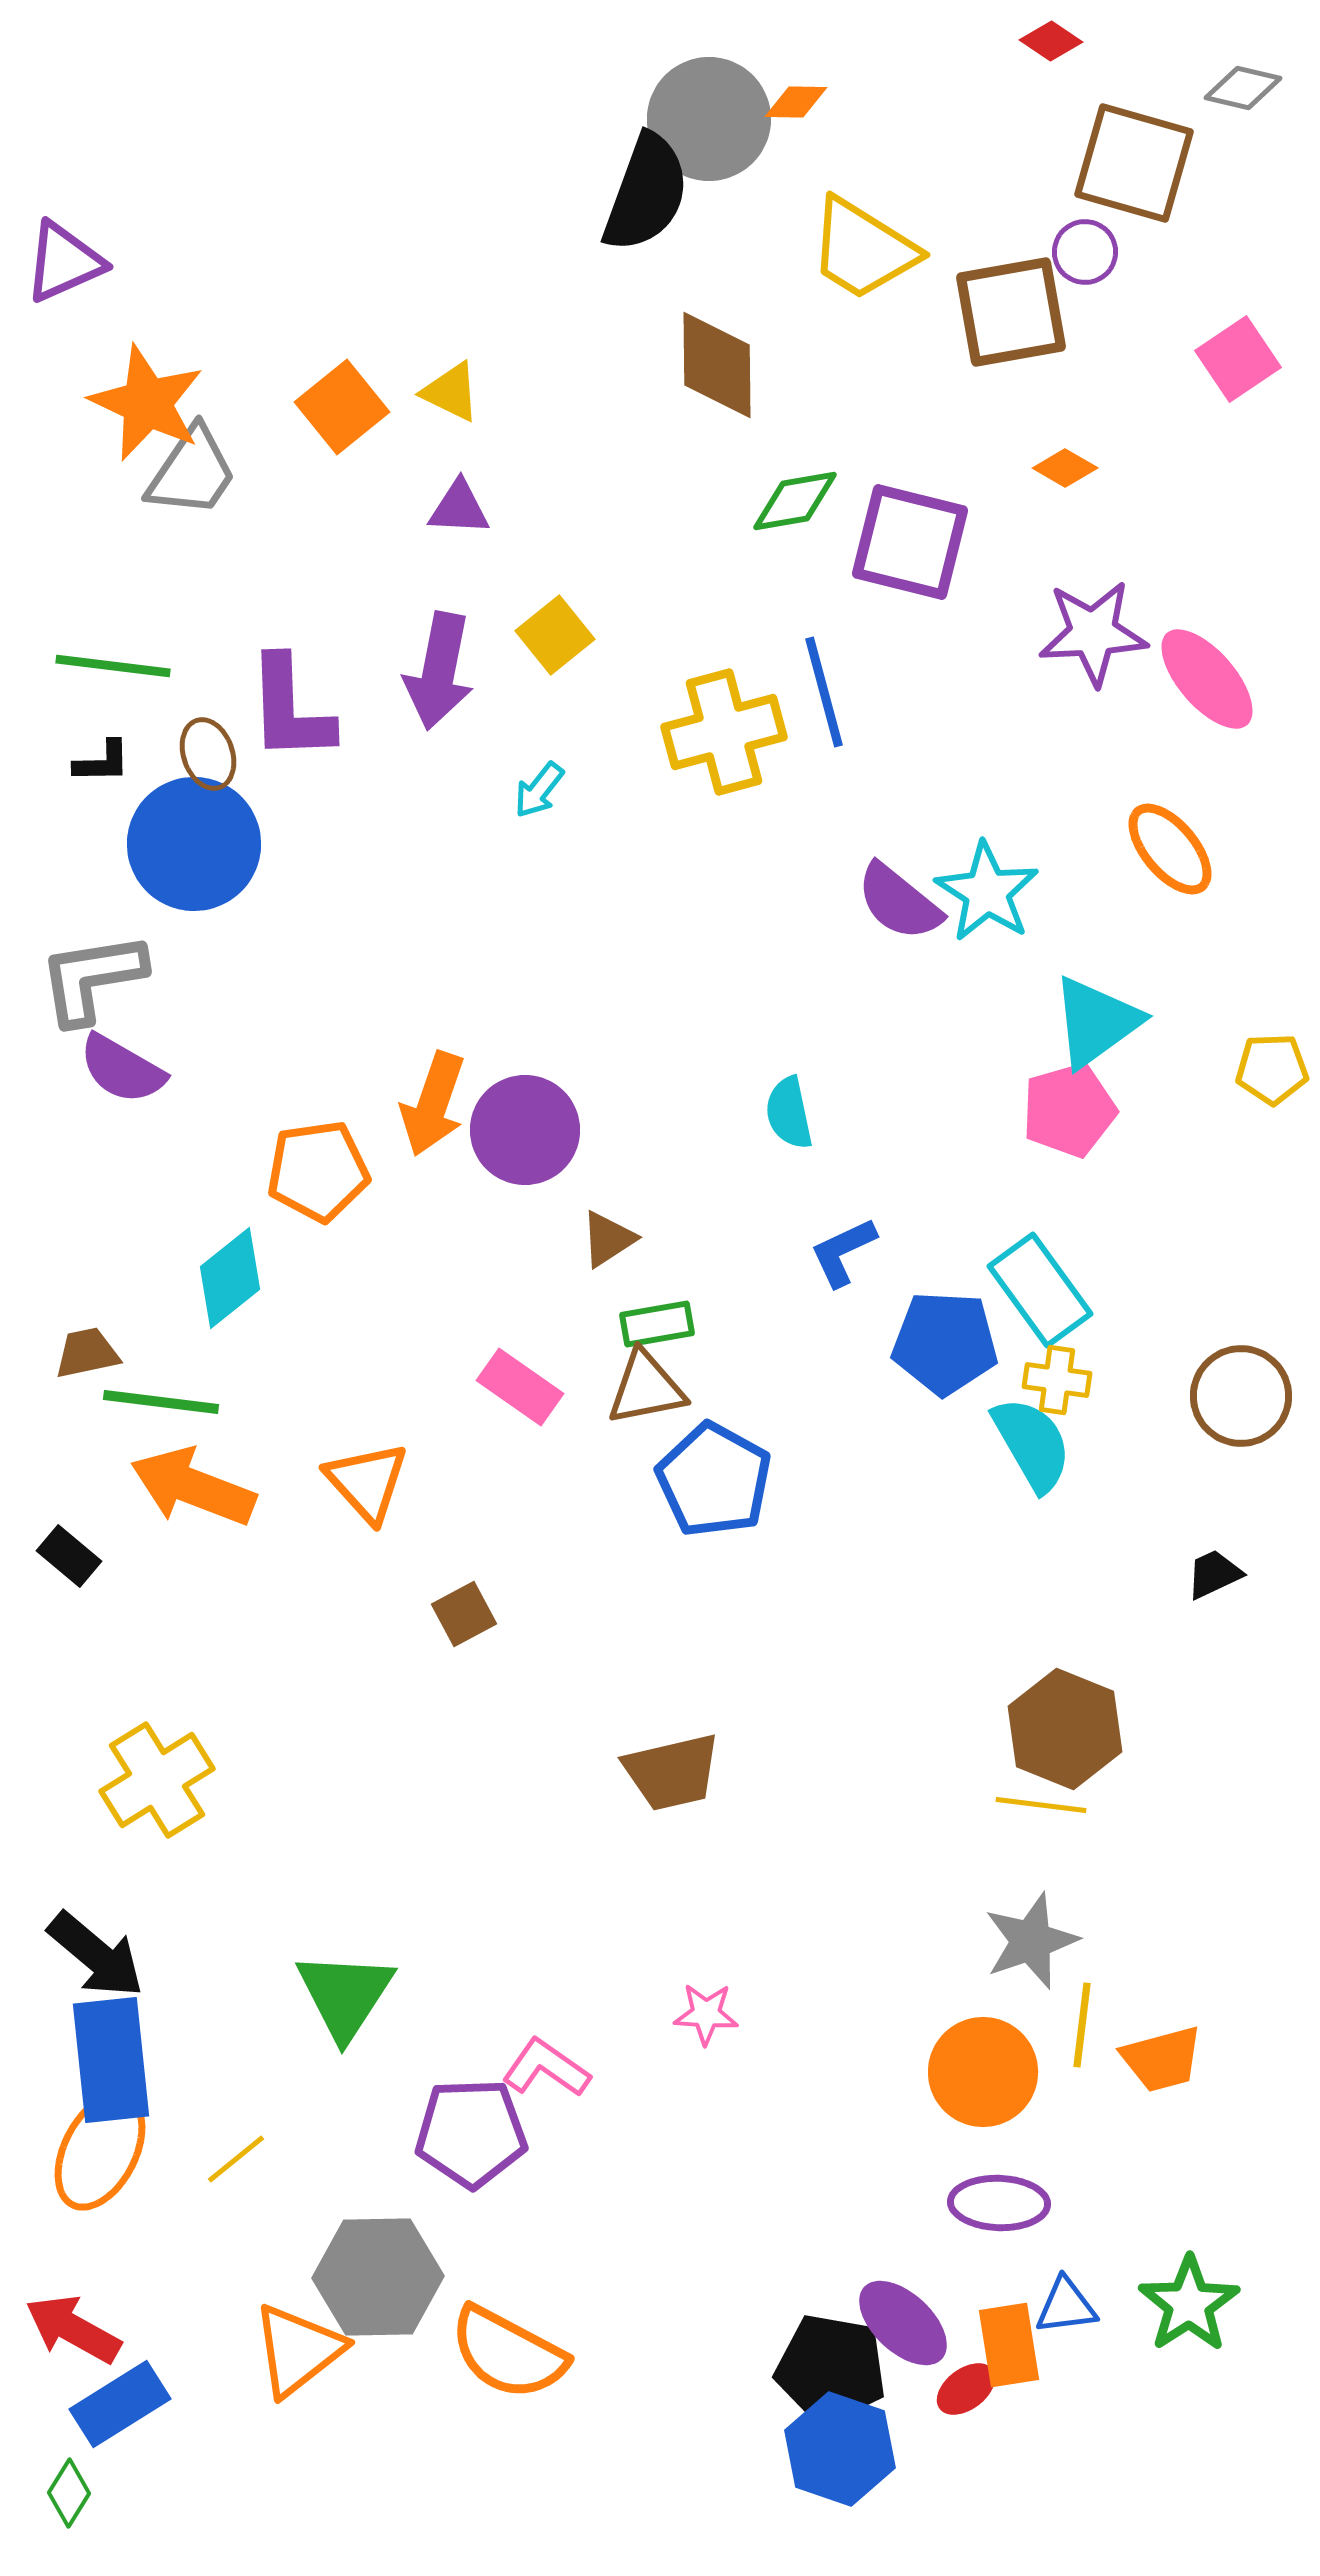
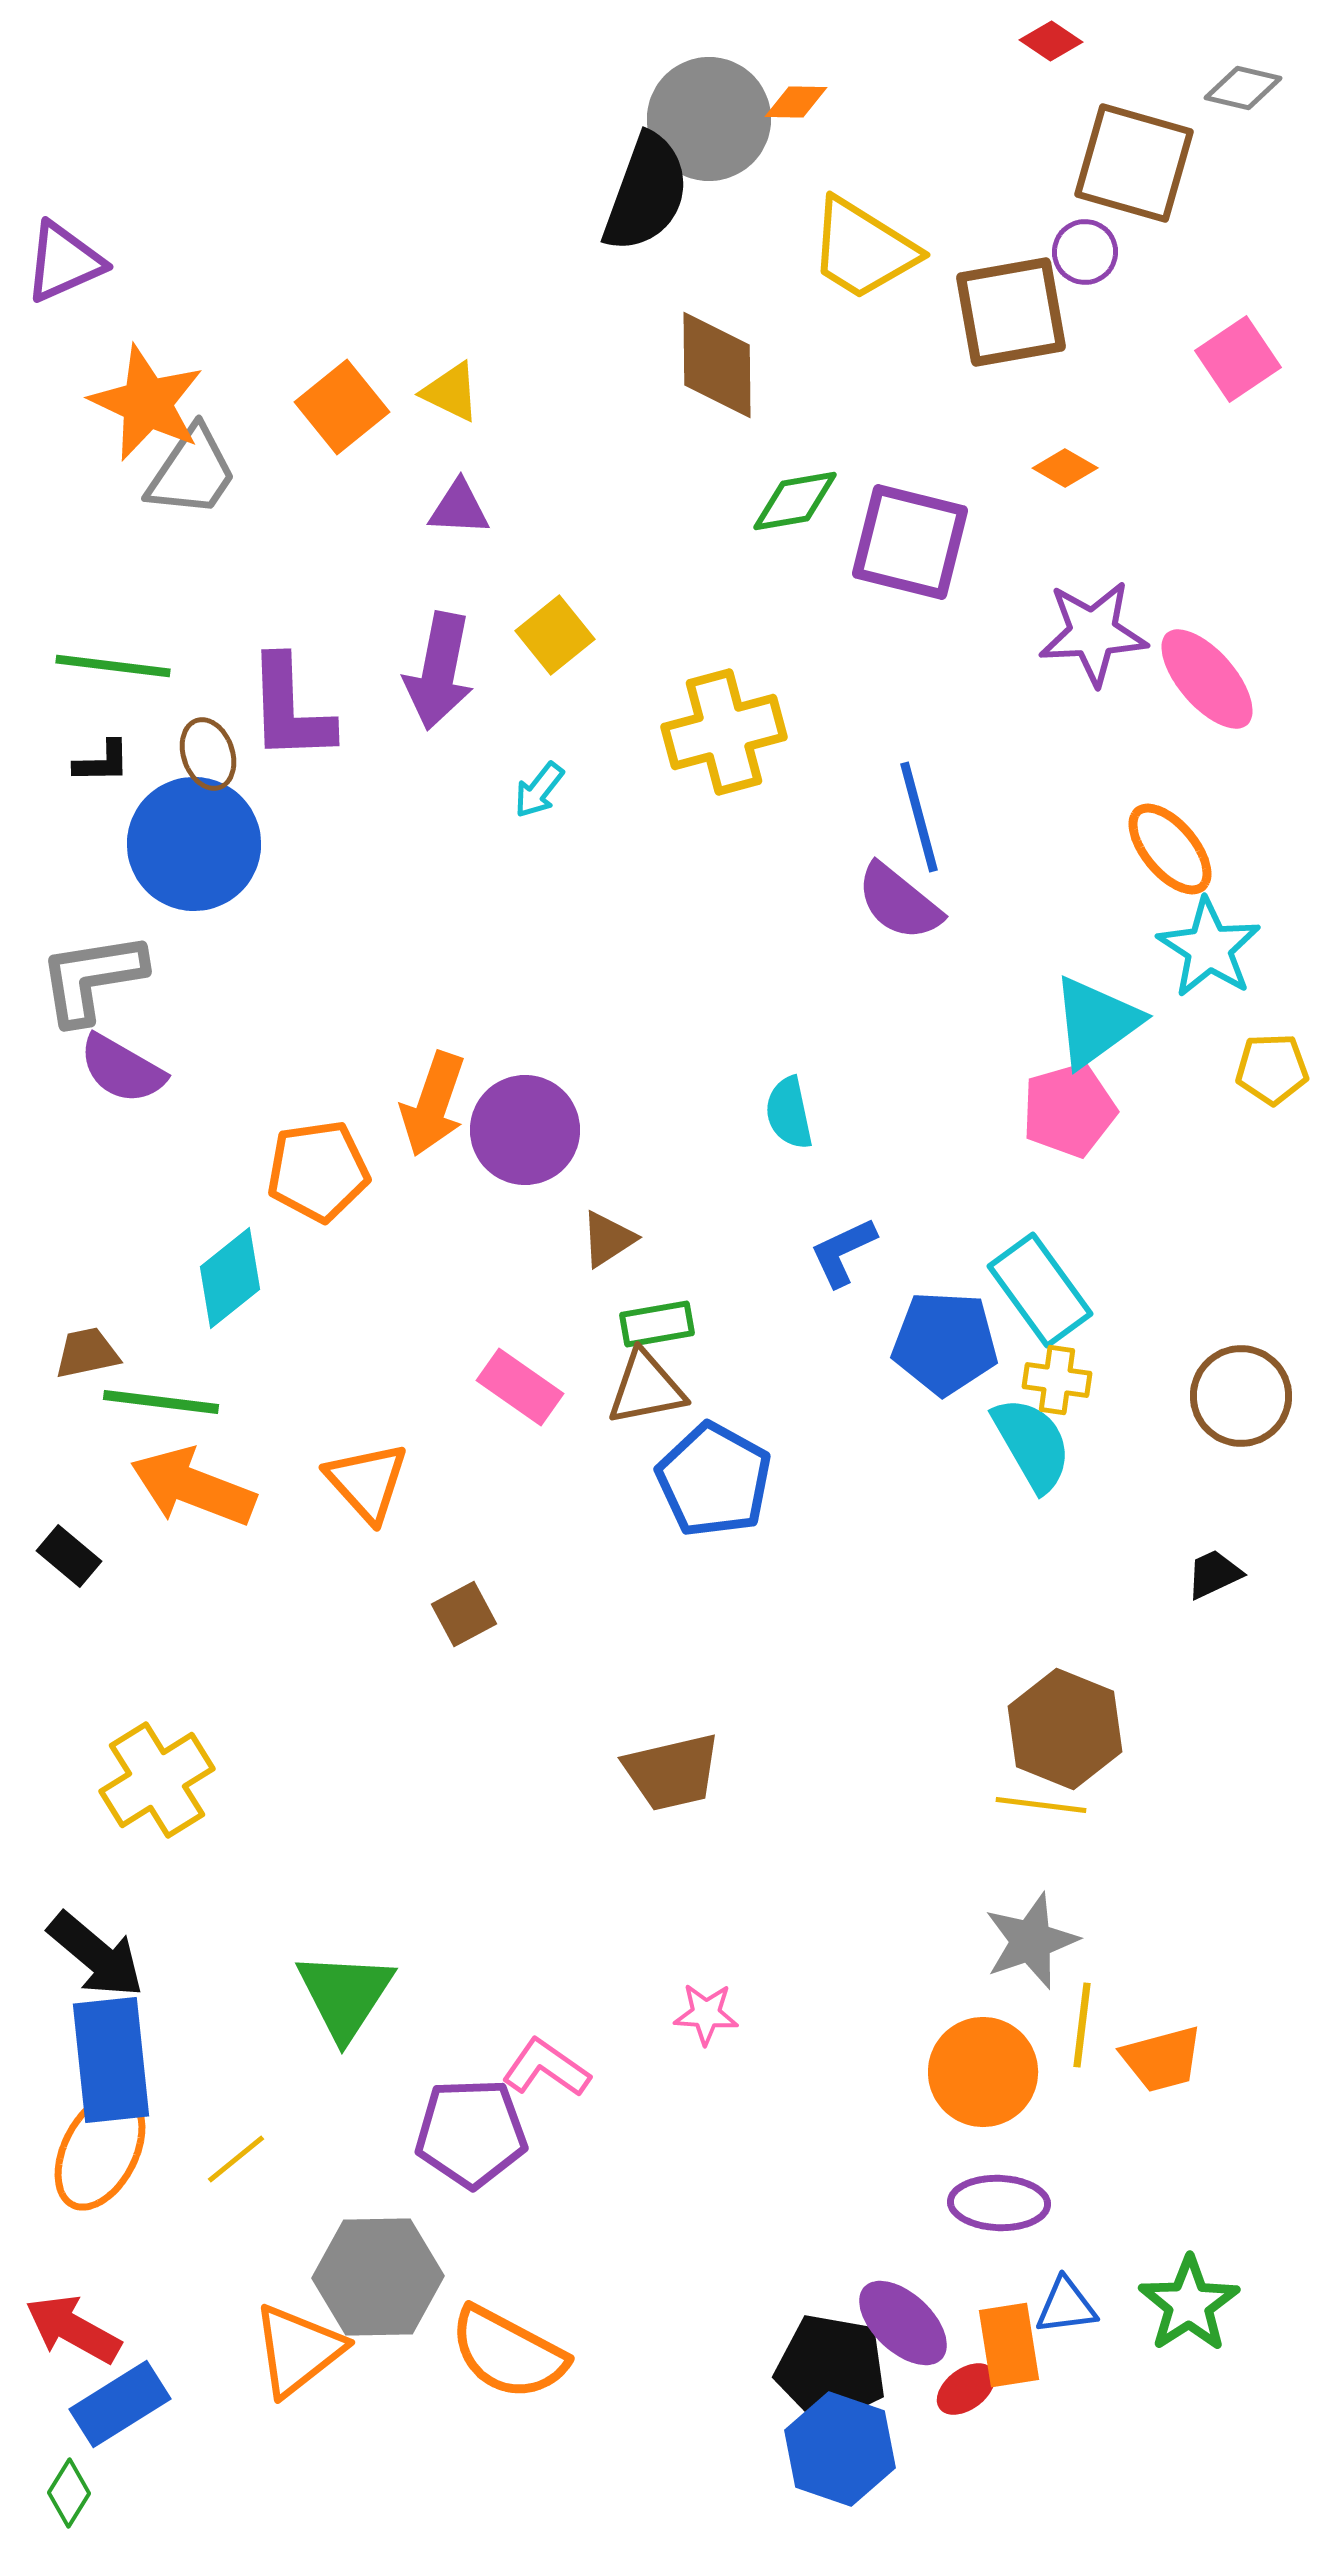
blue line at (824, 692): moved 95 px right, 125 px down
cyan star at (987, 892): moved 222 px right, 56 px down
